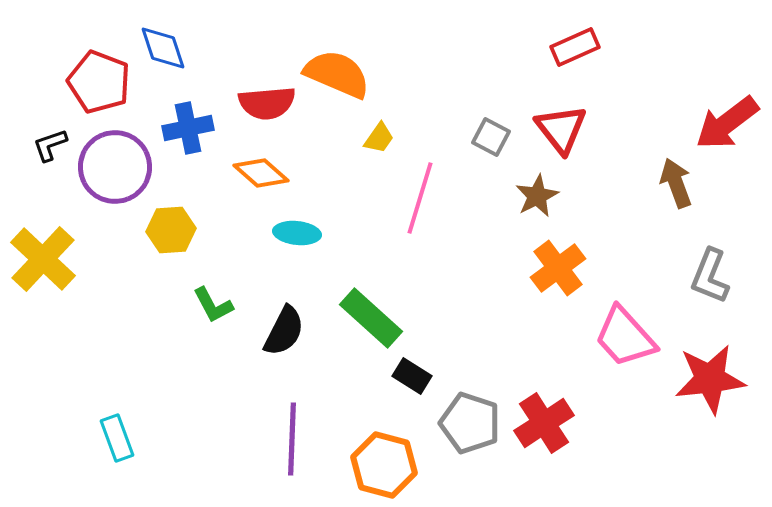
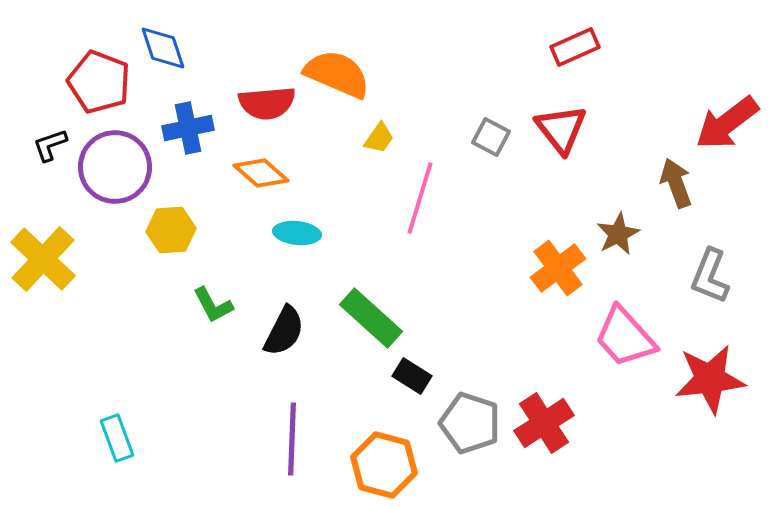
brown star: moved 81 px right, 38 px down
